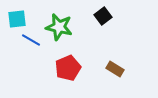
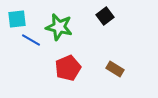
black square: moved 2 px right
